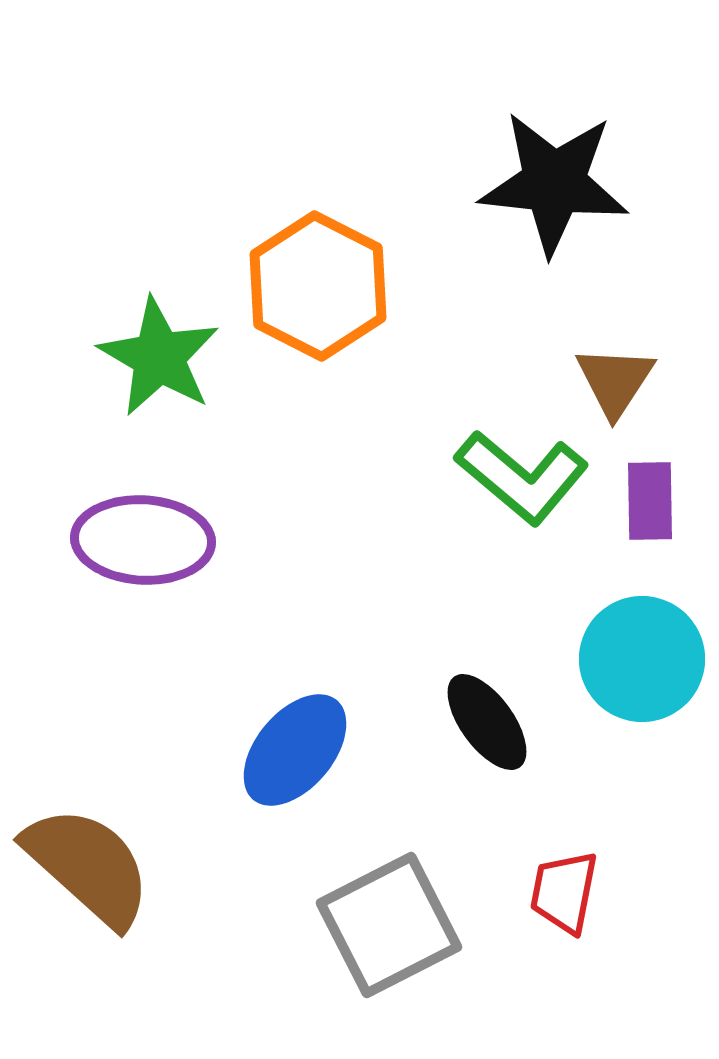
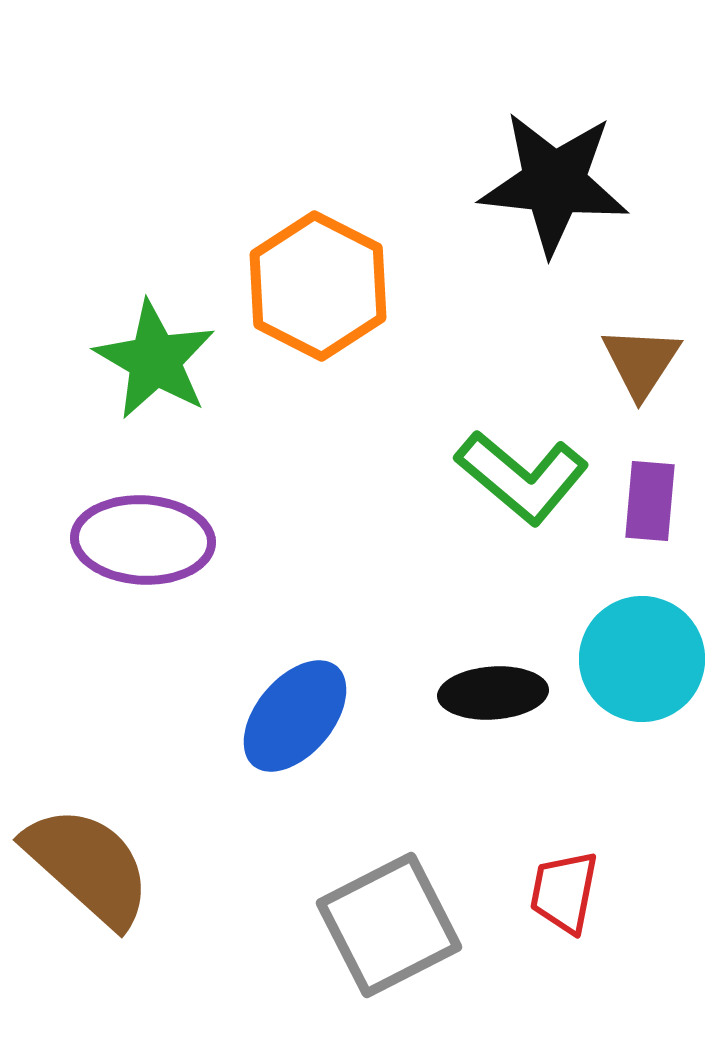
green star: moved 4 px left, 3 px down
brown triangle: moved 26 px right, 19 px up
purple rectangle: rotated 6 degrees clockwise
black ellipse: moved 6 px right, 29 px up; rotated 58 degrees counterclockwise
blue ellipse: moved 34 px up
